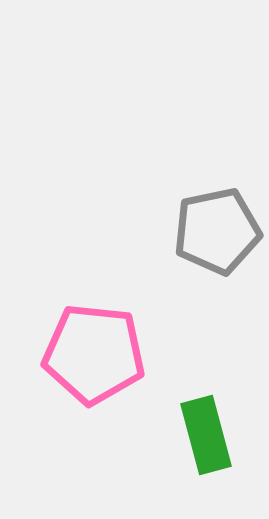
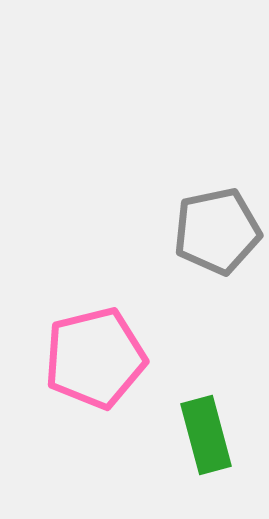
pink pentagon: moved 1 px right, 4 px down; rotated 20 degrees counterclockwise
